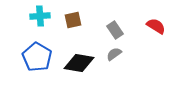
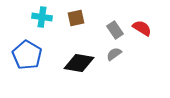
cyan cross: moved 2 px right, 1 px down; rotated 12 degrees clockwise
brown square: moved 3 px right, 2 px up
red semicircle: moved 14 px left, 2 px down
blue pentagon: moved 10 px left, 2 px up
